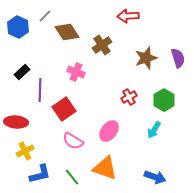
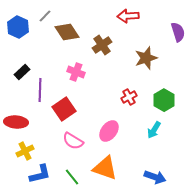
purple semicircle: moved 26 px up
